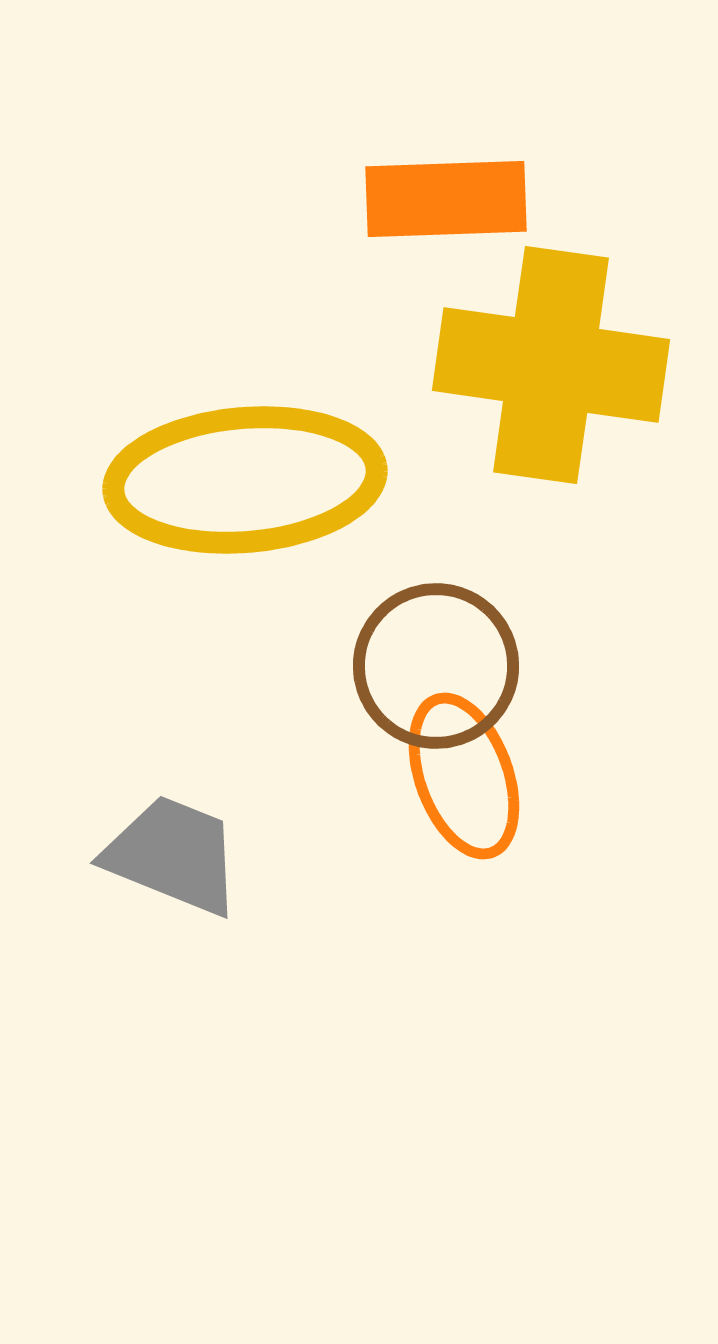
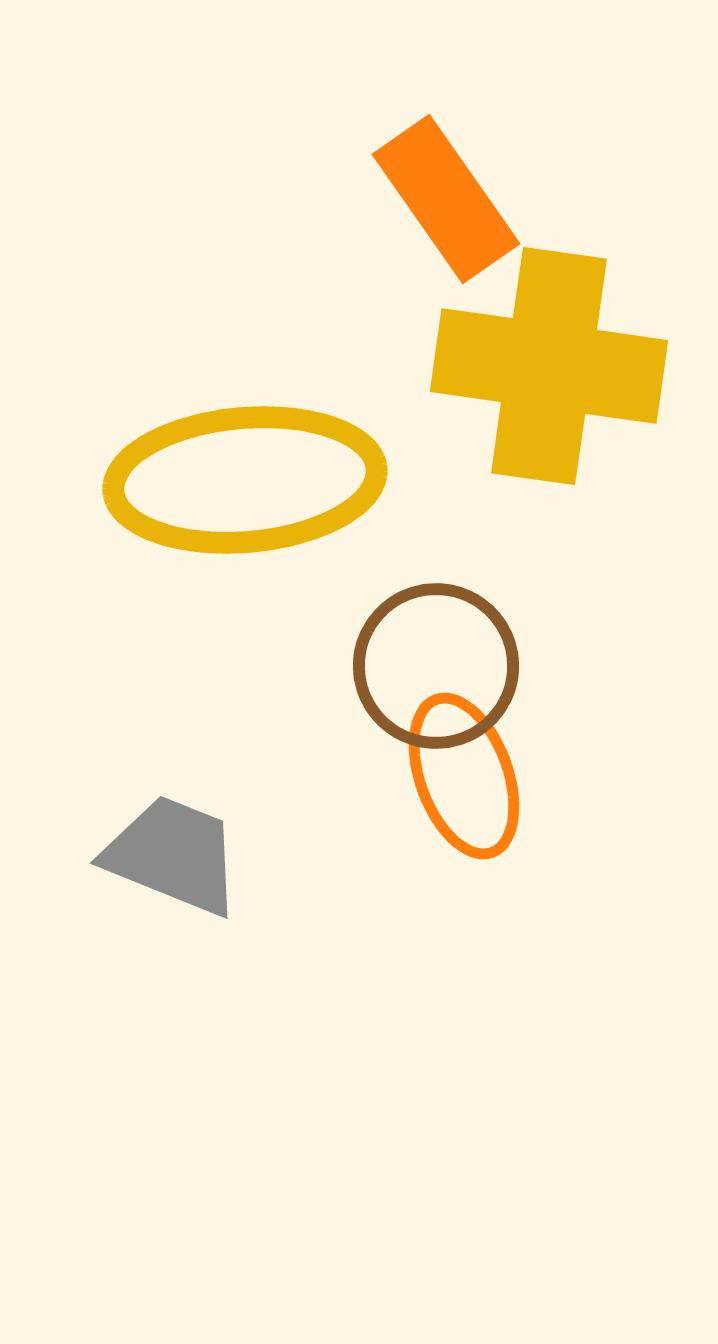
orange rectangle: rotated 57 degrees clockwise
yellow cross: moved 2 px left, 1 px down
